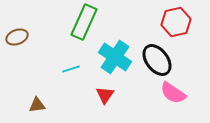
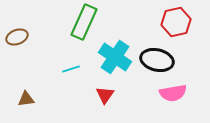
black ellipse: rotated 40 degrees counterclockwise
pink semicircle: rotated 44 degrees counterclockwise
brown triangle: moved 11 px left, 6 px up
